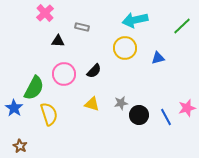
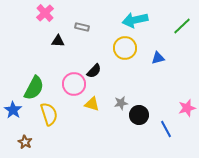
pink circle: moved 10 px right, 10 px down
blue star: moved 1 px left, 2 px down
blue line: moved 12 px down
brown star: moved 5 px right, 4 px up
